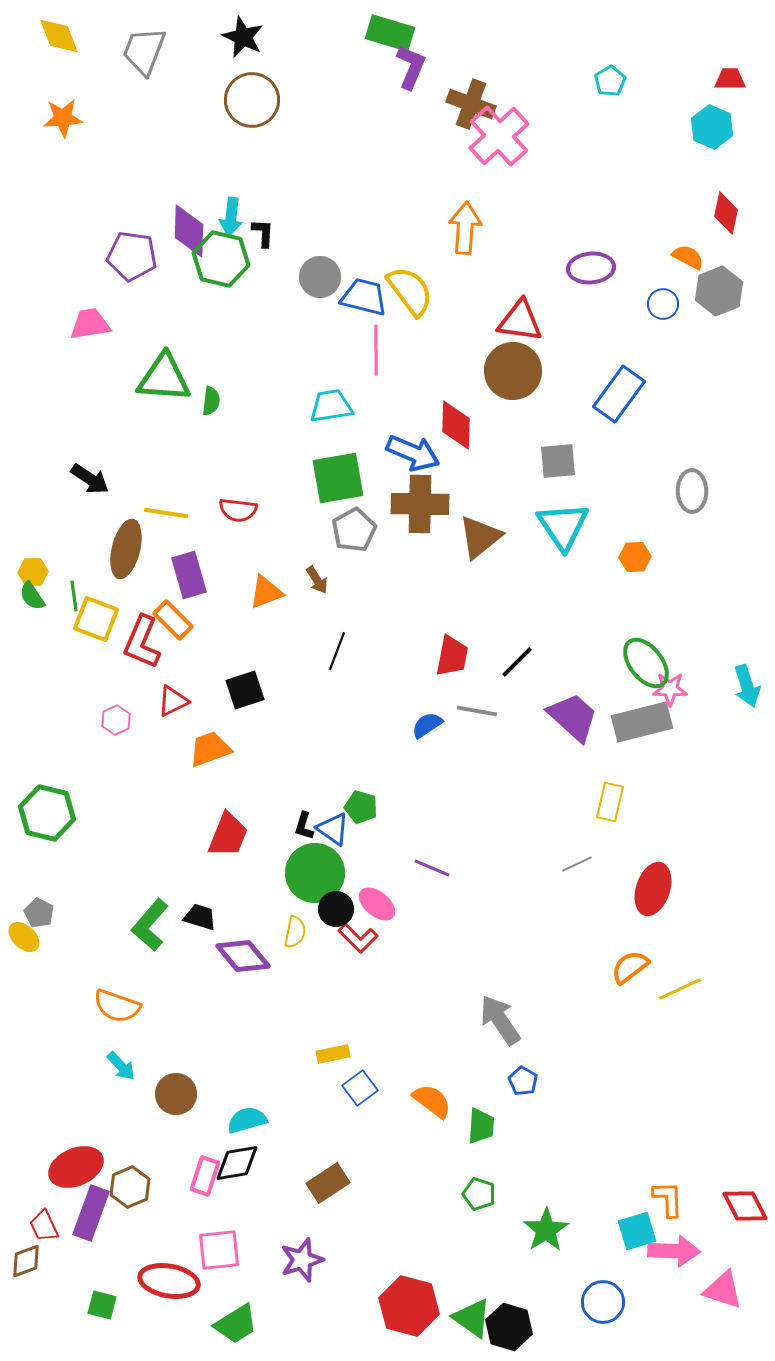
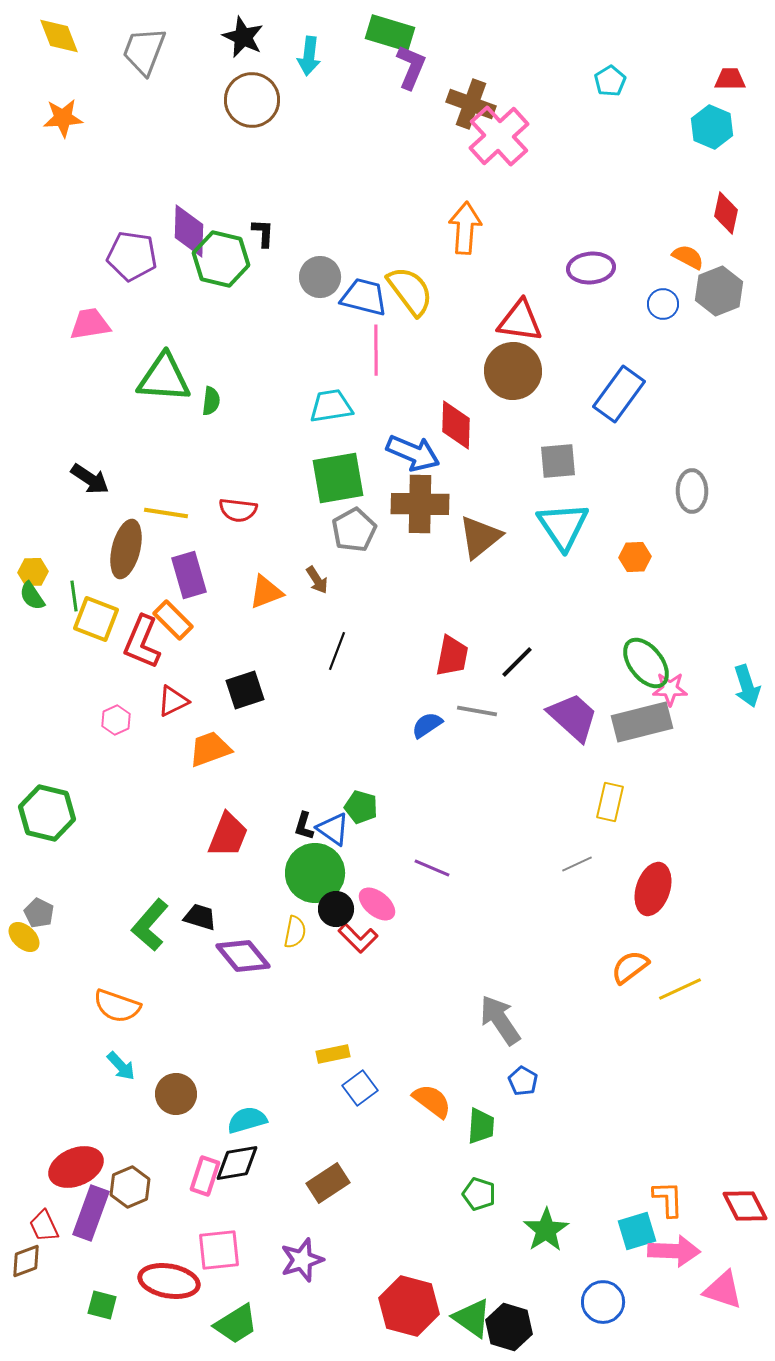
cyan arrow at (231, 217): moved 78 px right, 161 px up
